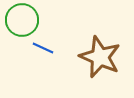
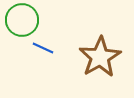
brown star: rotated 18 degrees clockwise
